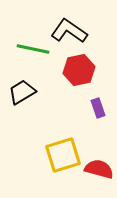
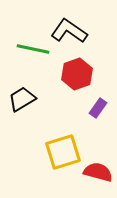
red hexagon: moved 2 px left, 4 px down; rotated 8 degrees counterclockwise
black trapezoid: moved 7 px down
purple rectangle: rotated 54 degrees clockwise
yellow square: moved 3 px up
red semicircle: moved 1 px left, 3 px down
